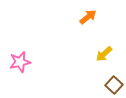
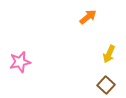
yellow arrow: moved 5 px right; rotated 24 degrees counterclockwise
brown square: moved 8 px left
